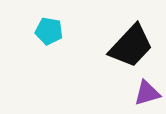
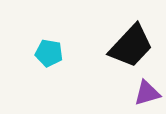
cyan pentagon: moved 22 px down
